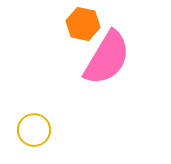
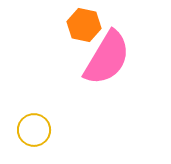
orange hexagon: moved 1 px right, 1 px down
